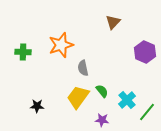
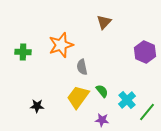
brown triangle: moved 9 px left
gray semicircle: moved 1 px left, 1 px up
